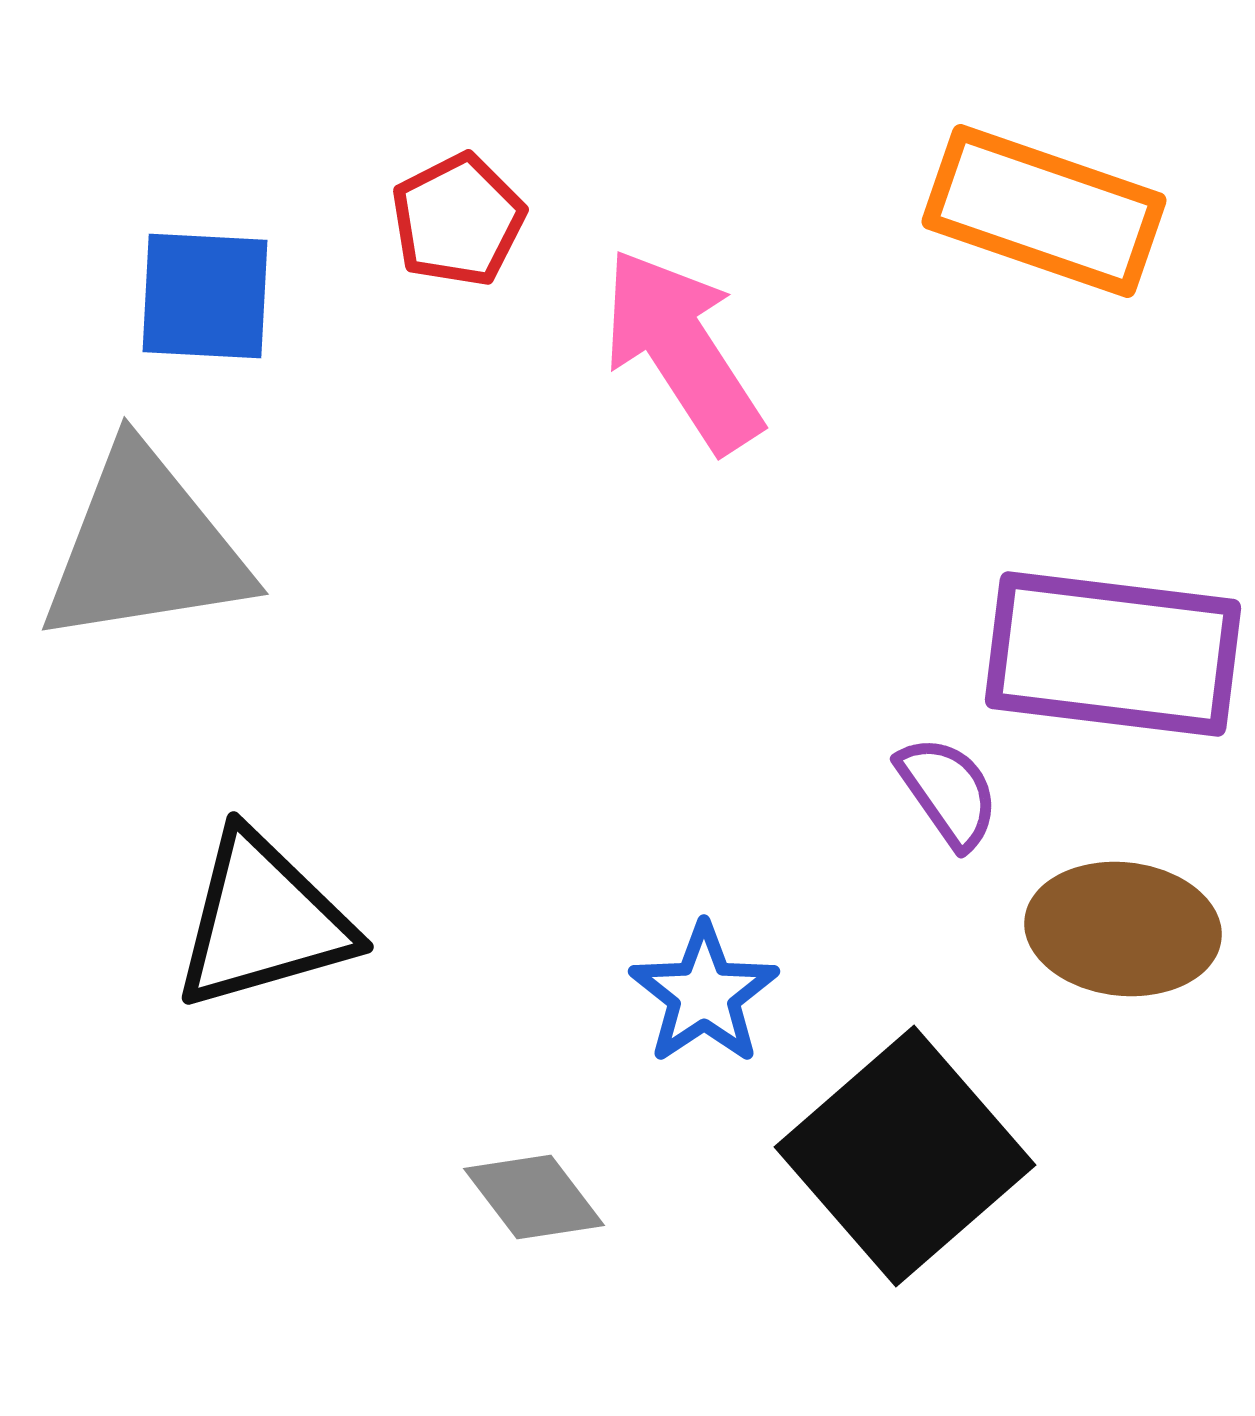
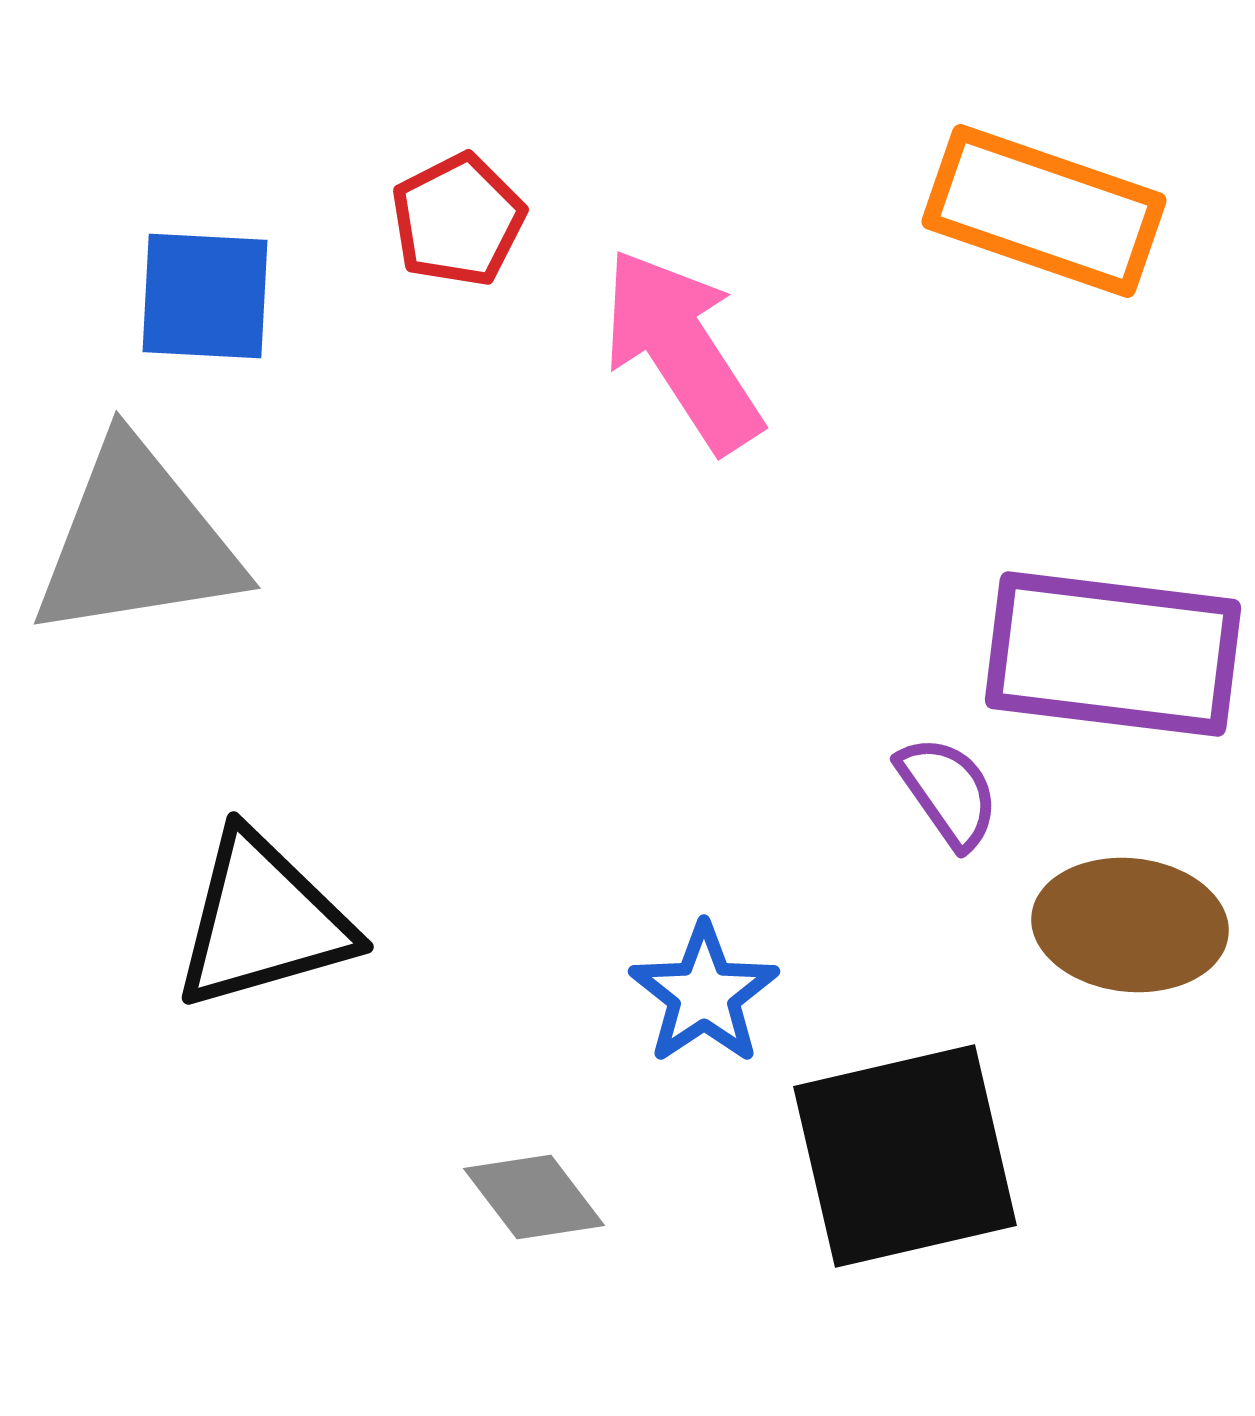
gray triangle: moved 8 px left, 6 px up
brown ellipse: moved 7 px right, 4 px up
black square: rotated 28 degrees clockwise
